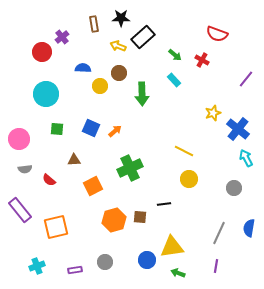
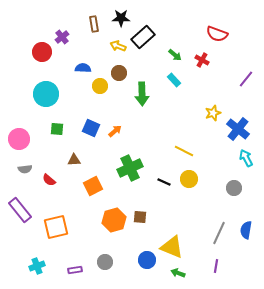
black line at (164, 204): moved 22 px up; rotated 32 degrees clockwise
blue semicircle at (249, 228): moved 3 px left, 2 px down
yellow triangle at (172, 247): rotated 30 degrees clockwise
